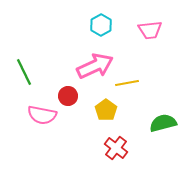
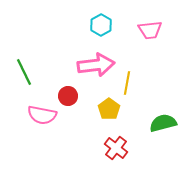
pink arrow: moved 1 px right, 1 px up; rotated 18 degrees clockwise
yellow line: rotated 70 degrees counterclockwise
yellow pentagon: moved 3 px right, 1 px up
